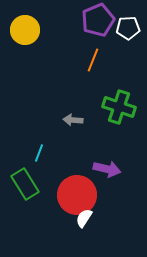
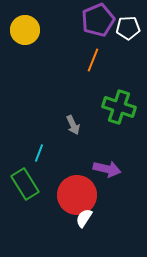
gray arrow: moved 5 px down; rotated 120 degrees counterclockwise
